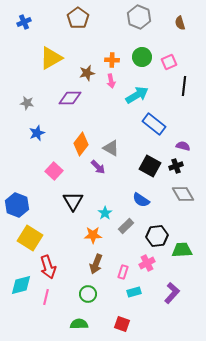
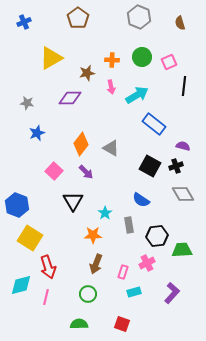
pink arrow at (111, 81): moved 6 px down
purple arrow at (98, 167): moved 12 px left, 5 px down
gray rectangle at (126, 226): moved 3 px right, 1 px up; rotated 56 degrees counterclockwise
